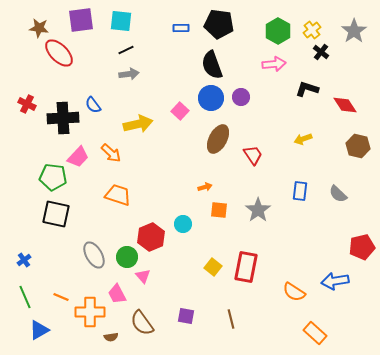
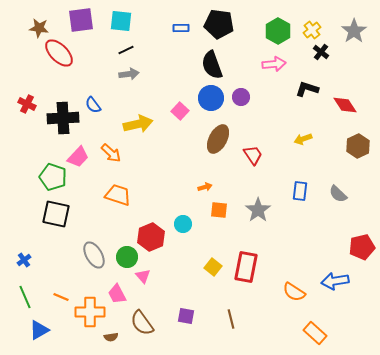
brown hexagon at (358, 146): rotated 20 degrees clockwise
green pentagon at (53, 177): rotated 12 degrees clockwise
